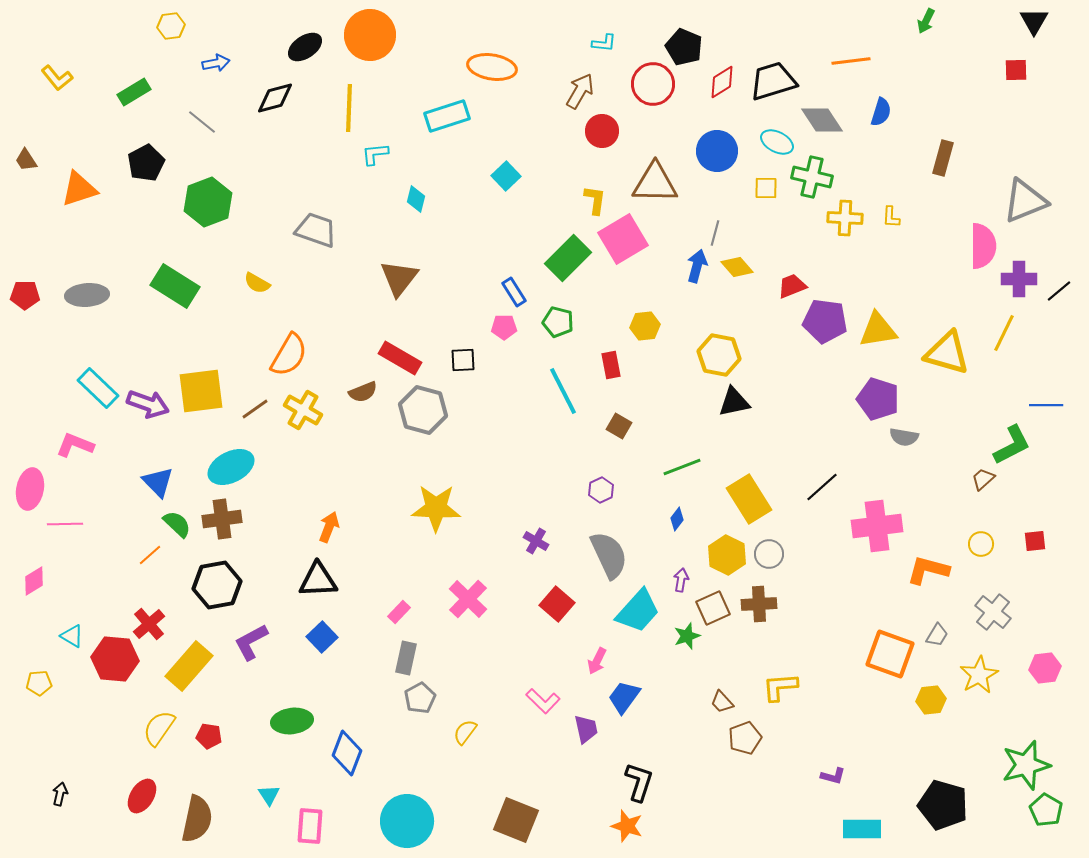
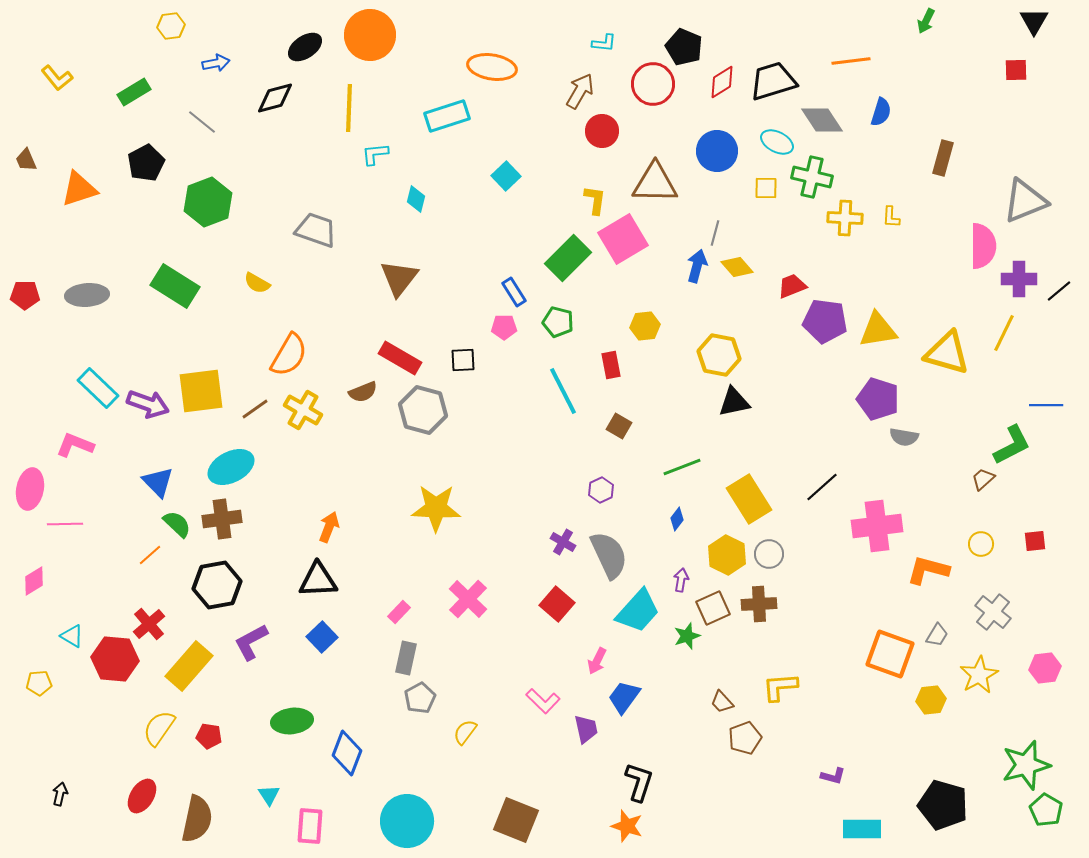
brown trapezoid at (26, 160): rotated 10 degrees clockwise
purple cross at (536, 541): moved 27 px right, 1 px down
